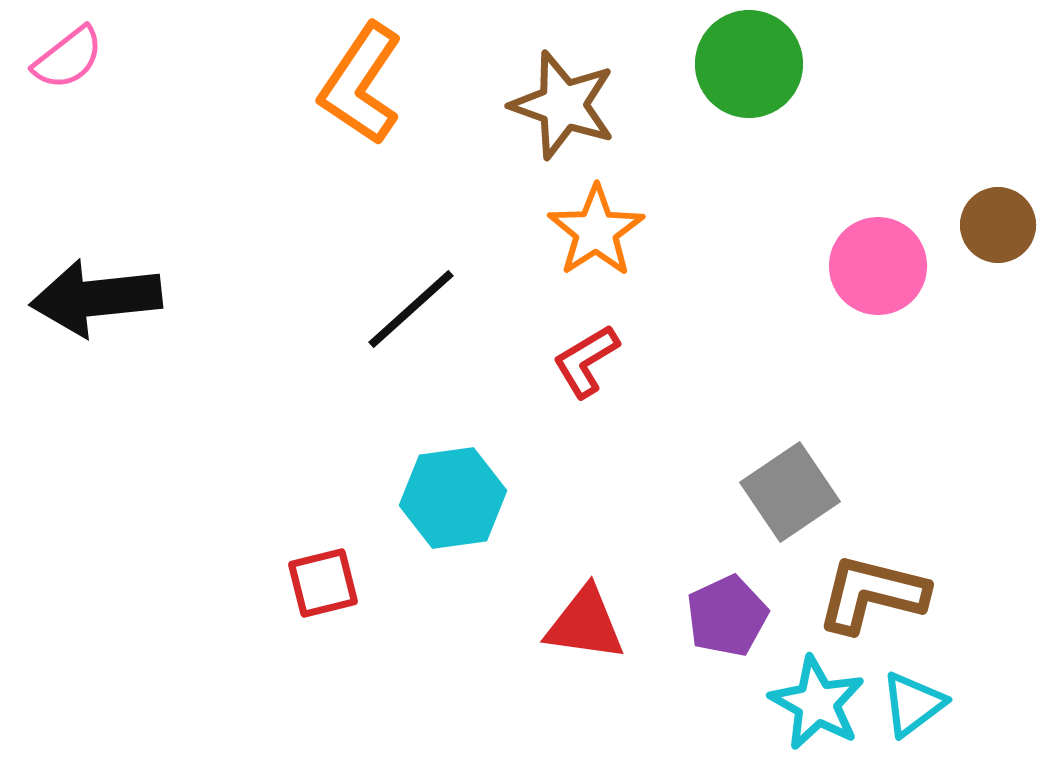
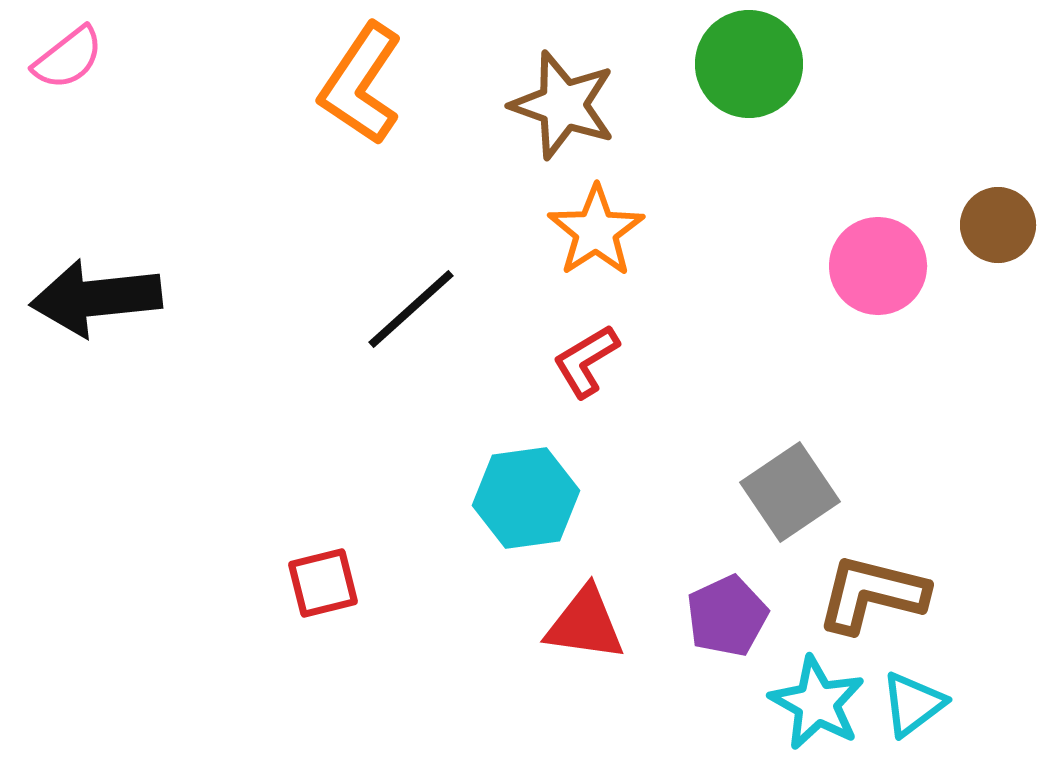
cyan hexagon: moved 73 px right
